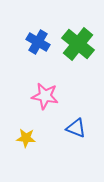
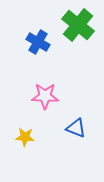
green cross: moved 19 px up
pink star: rotated 8 degrees counterclockwise
yellow star: moved 1 px left, 1 px up
